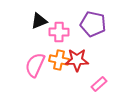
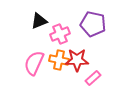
pink cross: moved 1 px right, 2 px down; rotated 24 degrees counterclockwise
pink semicircle: moved 1 px left, 2 px up
pink rectangle: moved 6 px left, 6 px up
